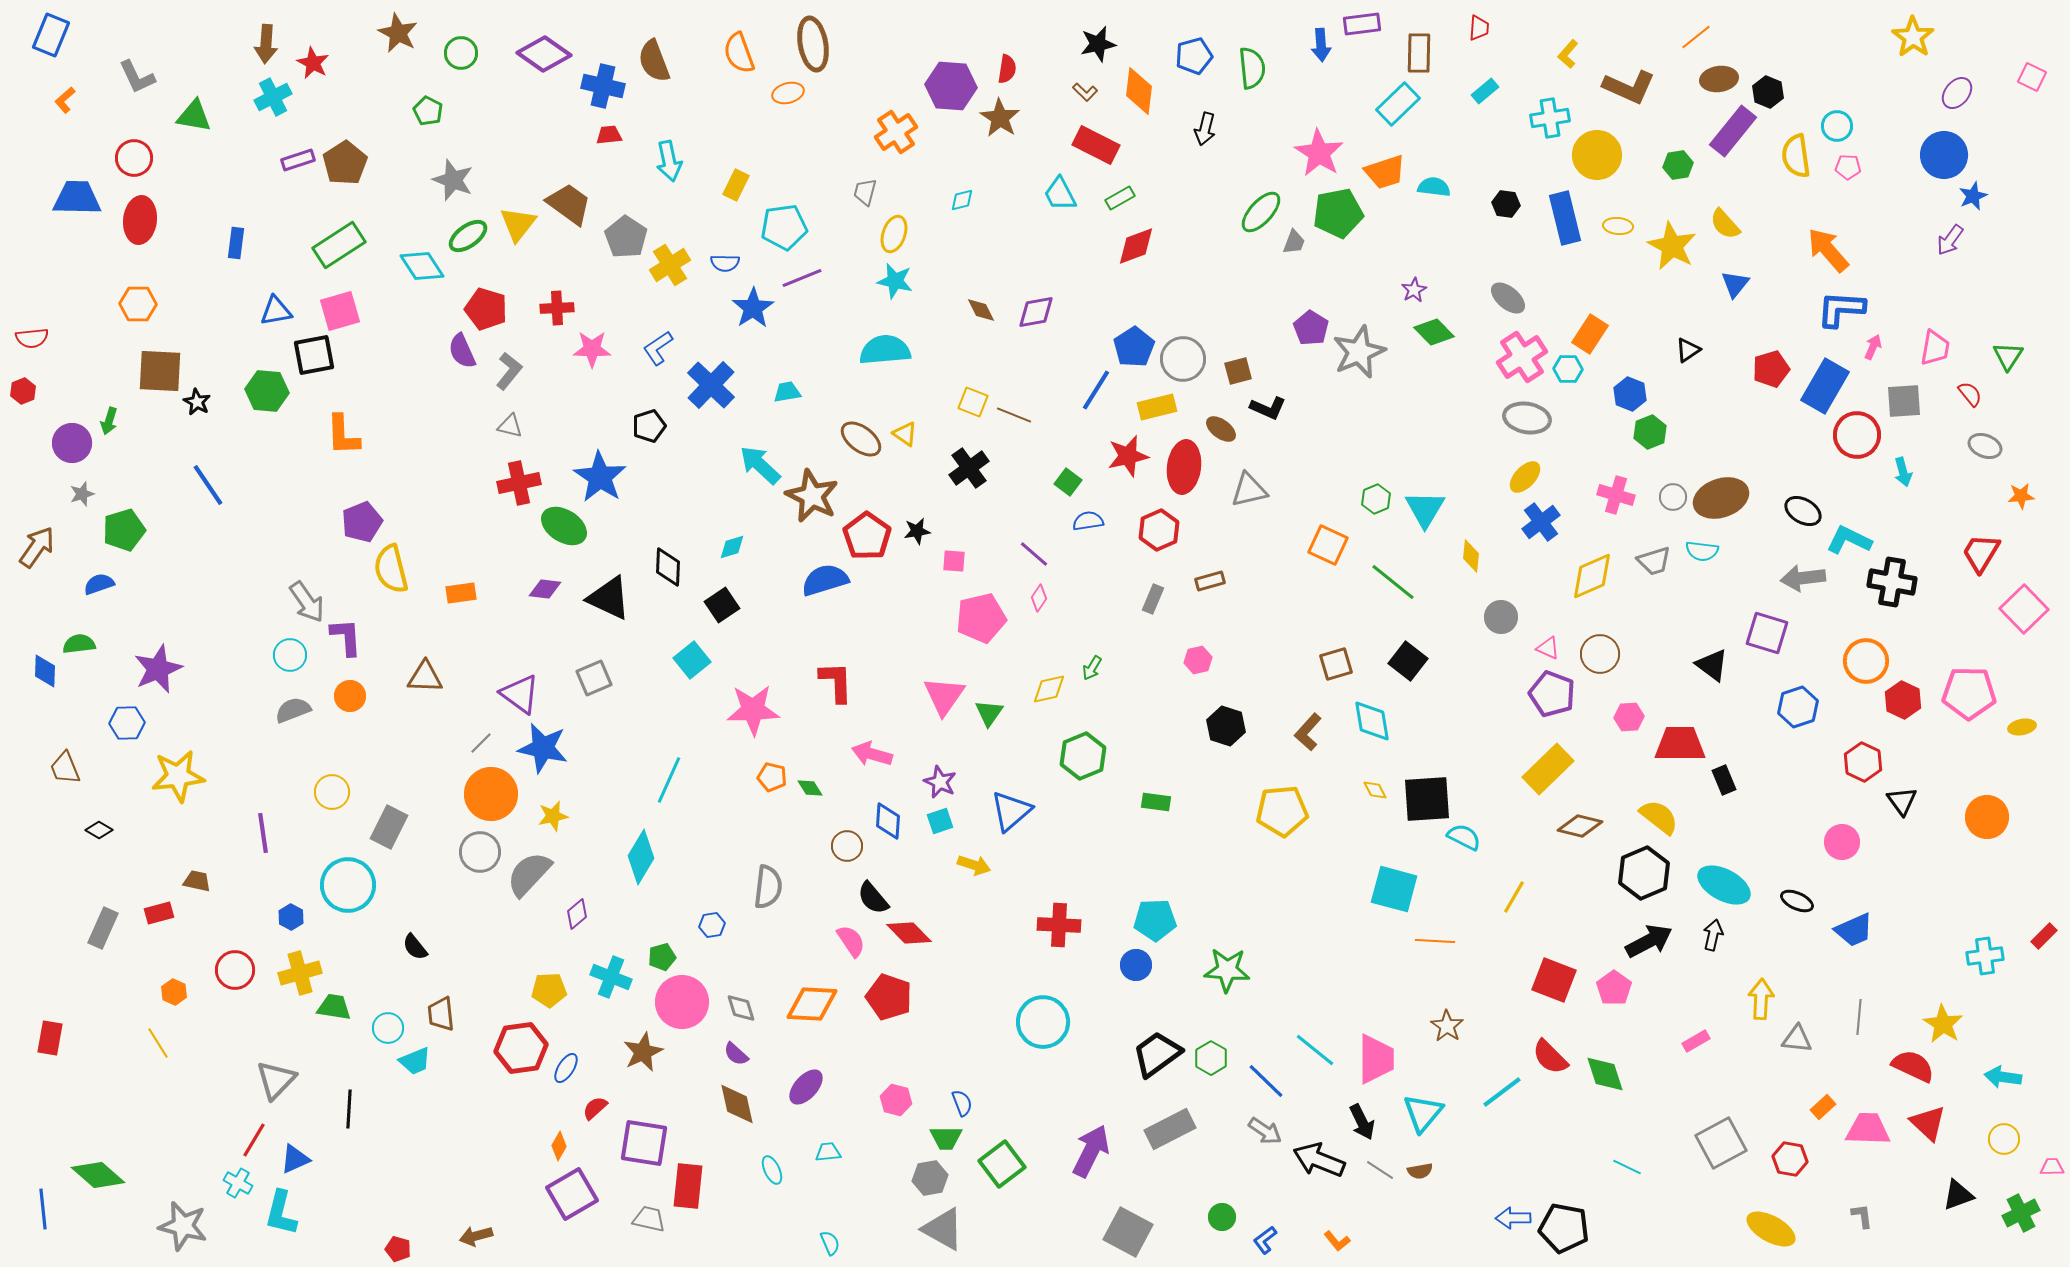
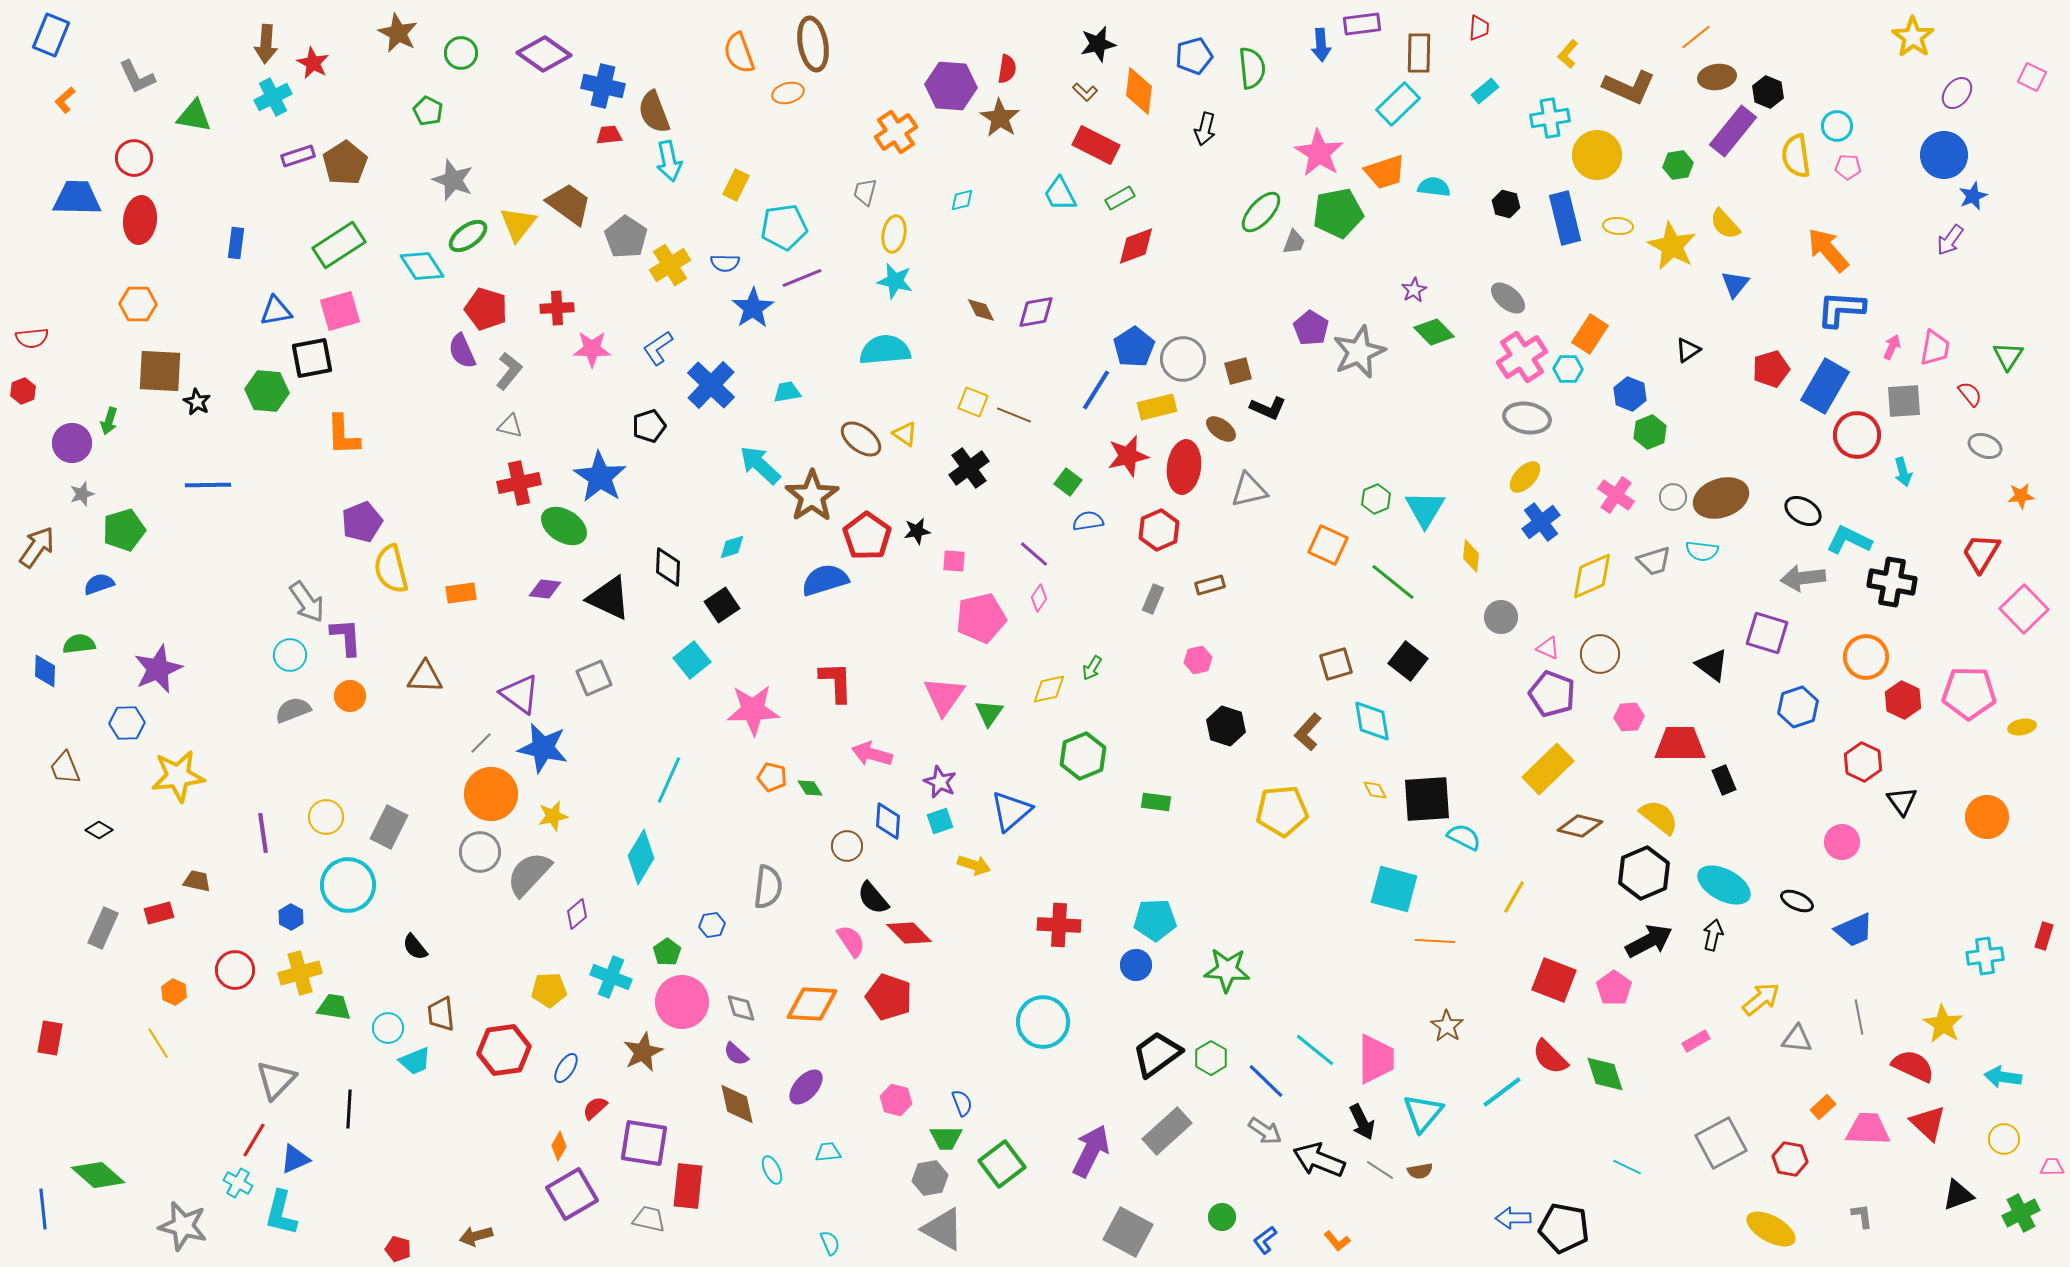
brown semicircle at (654, 61): moved 51 px down
brown ellipse at (1719, 79): moved 2 px left, 2 px up
purple rectangle at (298, 160): moved 4 px up
black hexagon at (1506, 204): rotated 8 degrees clockwise
yellow ellipse at (894, 234): rotated 9 degrees counterclockwise
pink arrow at (1873, 347): moved 19 px right
black square at (314, 355): moved 2 px left, 3 px down
blue line at (208, 485): rotated 57 degrees counterclockwise
pink cross at (1616, 495): rotated 18 degrees clockwise
brown star at (812, 496): rotated 12 degrees clockwise
brown rectangle at (1210, 581): moved 4 px down
orange circle at (1866, 661): moved 4 px up
yellow circle at (332, 792): moved 6 px left, 25 px down
red rectangle at (2044, 936): rotated 28 degrees counterclockwise
green pentagon at (662, 957): moved 5 px right, 5 px up; rotated 20 degrees counterclockwise
yellow arrow at (1761, 999): rotated 48 degrees clockwise
gray line at (1859, 1017): rotated 16 degrees counterclockwise
red hexagon at (521, 1048): moved 17 px left, 2 px down
gray rectangle at (1170, 1129): moved 3 px left, 2 px down; rotated 15 degrees counterclockwise
